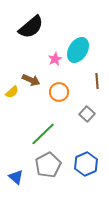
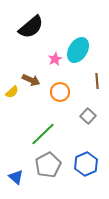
orange circle: moved 1 px right
gray square: moved 1 px right, 2 px down
